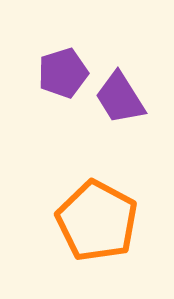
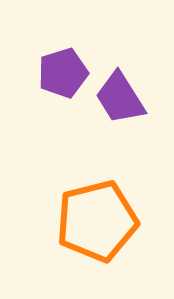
orange pentagon: rotated 30 degrees clockwise
